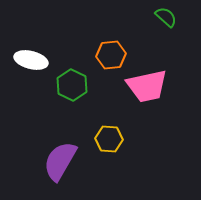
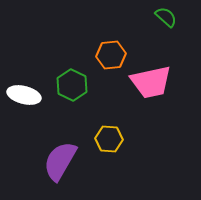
white ellipse: moved 7 px left, 35 px down
pink trapezoid: moved 4 px right, 4 px up
